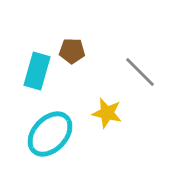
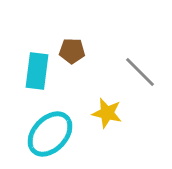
cyan rectangle: rotated 9 degrees counterclockwise
